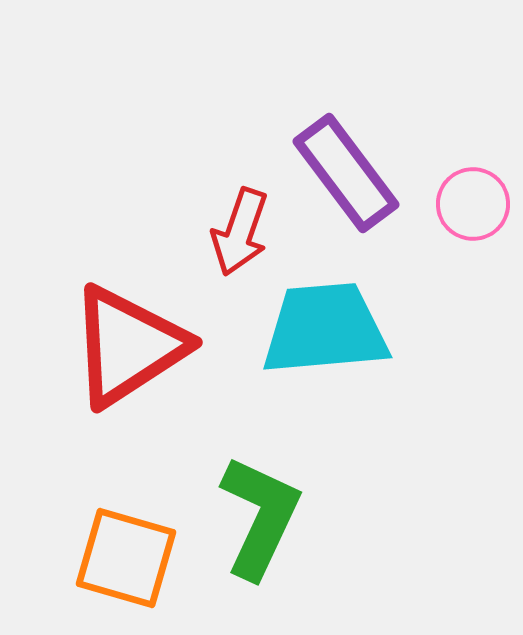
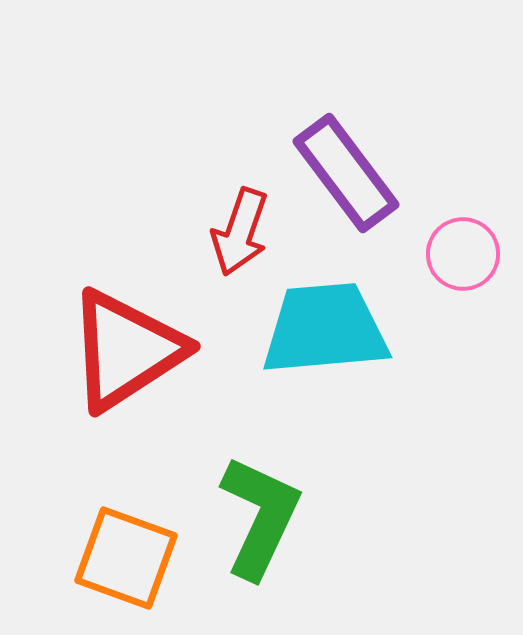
pink circle: moved 10 px left, 50 px down
red triangle: moved 2 px left, 4 px down
orange square: rotated 4 degrees clockwise
